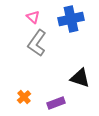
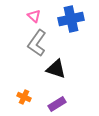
pink triangle: moved 1 px right, 1 px up
black triangle: moved 24 px left, 9 px up
orange cross: rotated 24 degrees counterclockwise
purple rectangle: moved 1 px right, 1 px down; rotated 12 degrees counterclockwise
